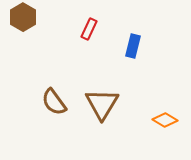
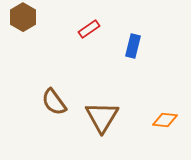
red rectangle: rotated 30 degrees clockwise
brown triangle: moved 13 px down
orange diamond: rotated 25 degrees counterclockwise
